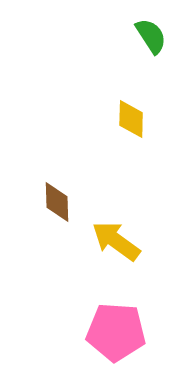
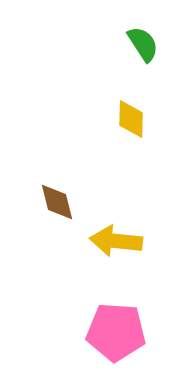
green semicircle: moved 8 px left, 8 px down
brown diamond: rotated 12 degrees counterclockwise
yellow arrow: rotated 30 degrees counterclockwise
